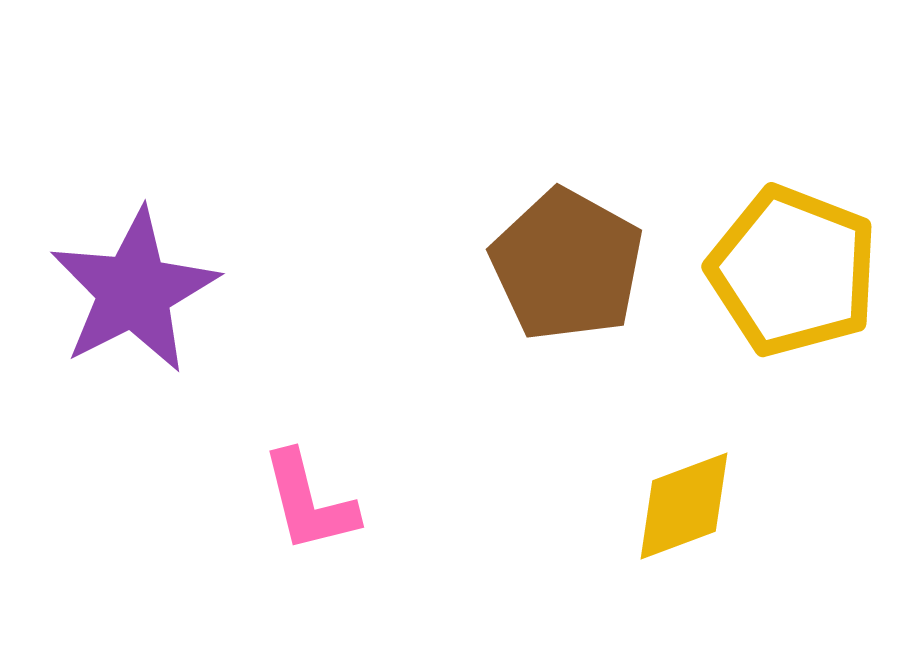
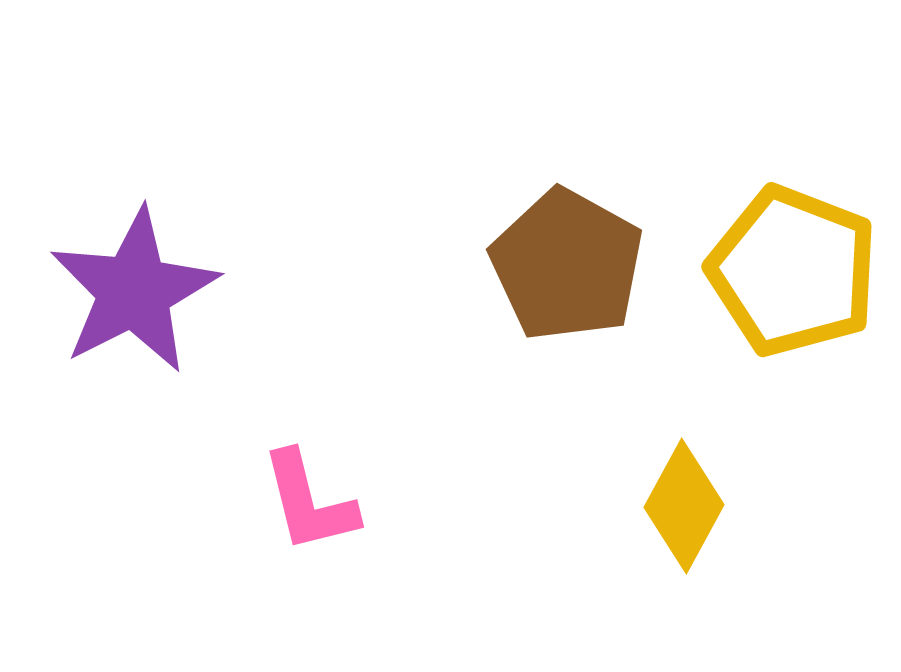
yellow diamond: rotated 41 degrees counterclockwise
